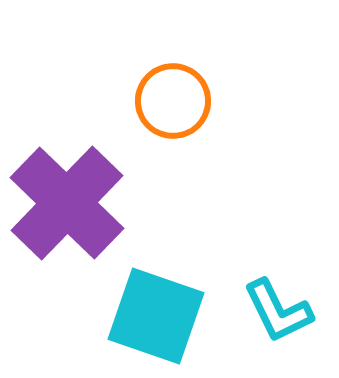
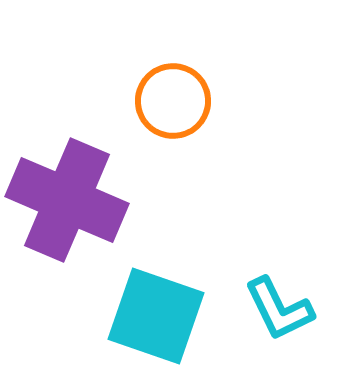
purple cross: moved 3 px up; rotated 21 degrees counterclockwise
cyan L-shape: moved 1 px right, 2 px up
